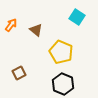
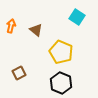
orange arrow: moved 1 px down; rotated 24 degrees counterclockwise
black hexagon: moved 2 px left, 1 px up
